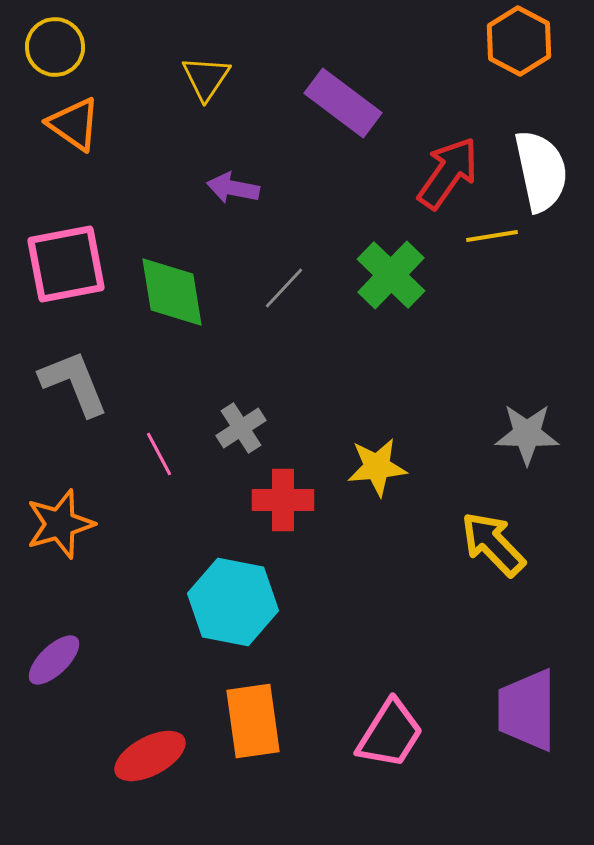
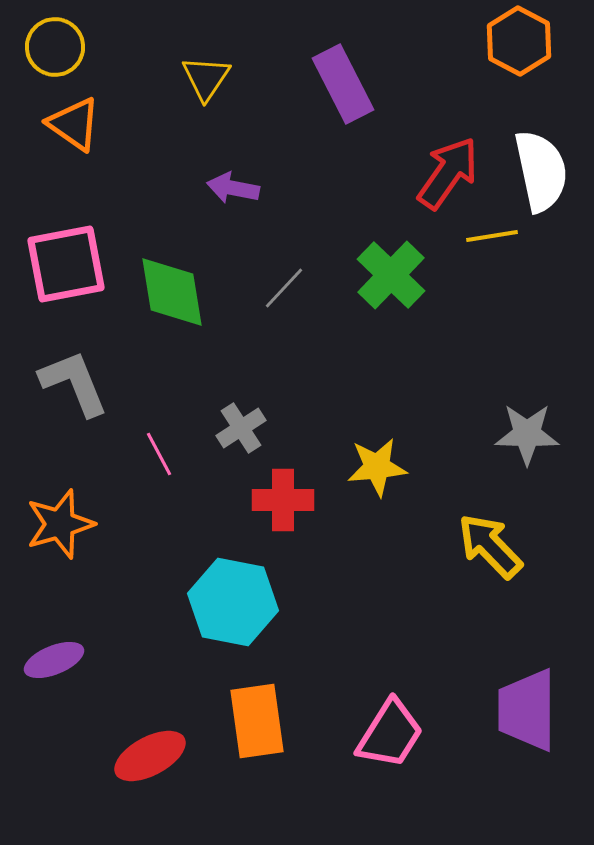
purple rectangle: moved 19 px up; rotated 26 degrees clockwise
yellow arrow: moved 3 px left, 2 px down
purple ellipse: rotated 22 degrees clockwise
orange rectangle: moved 4 px right
